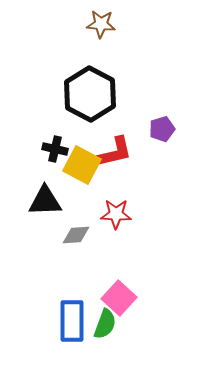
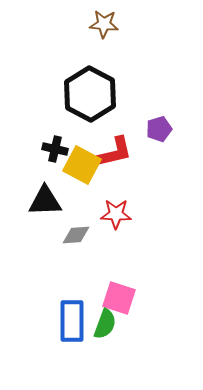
brown star: moved 3 px right
purple pentagon: moved 3 px left
pink square: rotated 24 degrees counterclockwise
